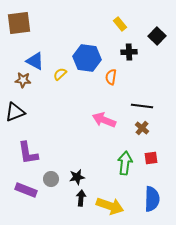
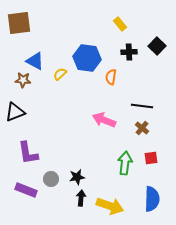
black square: moved 10 px down
